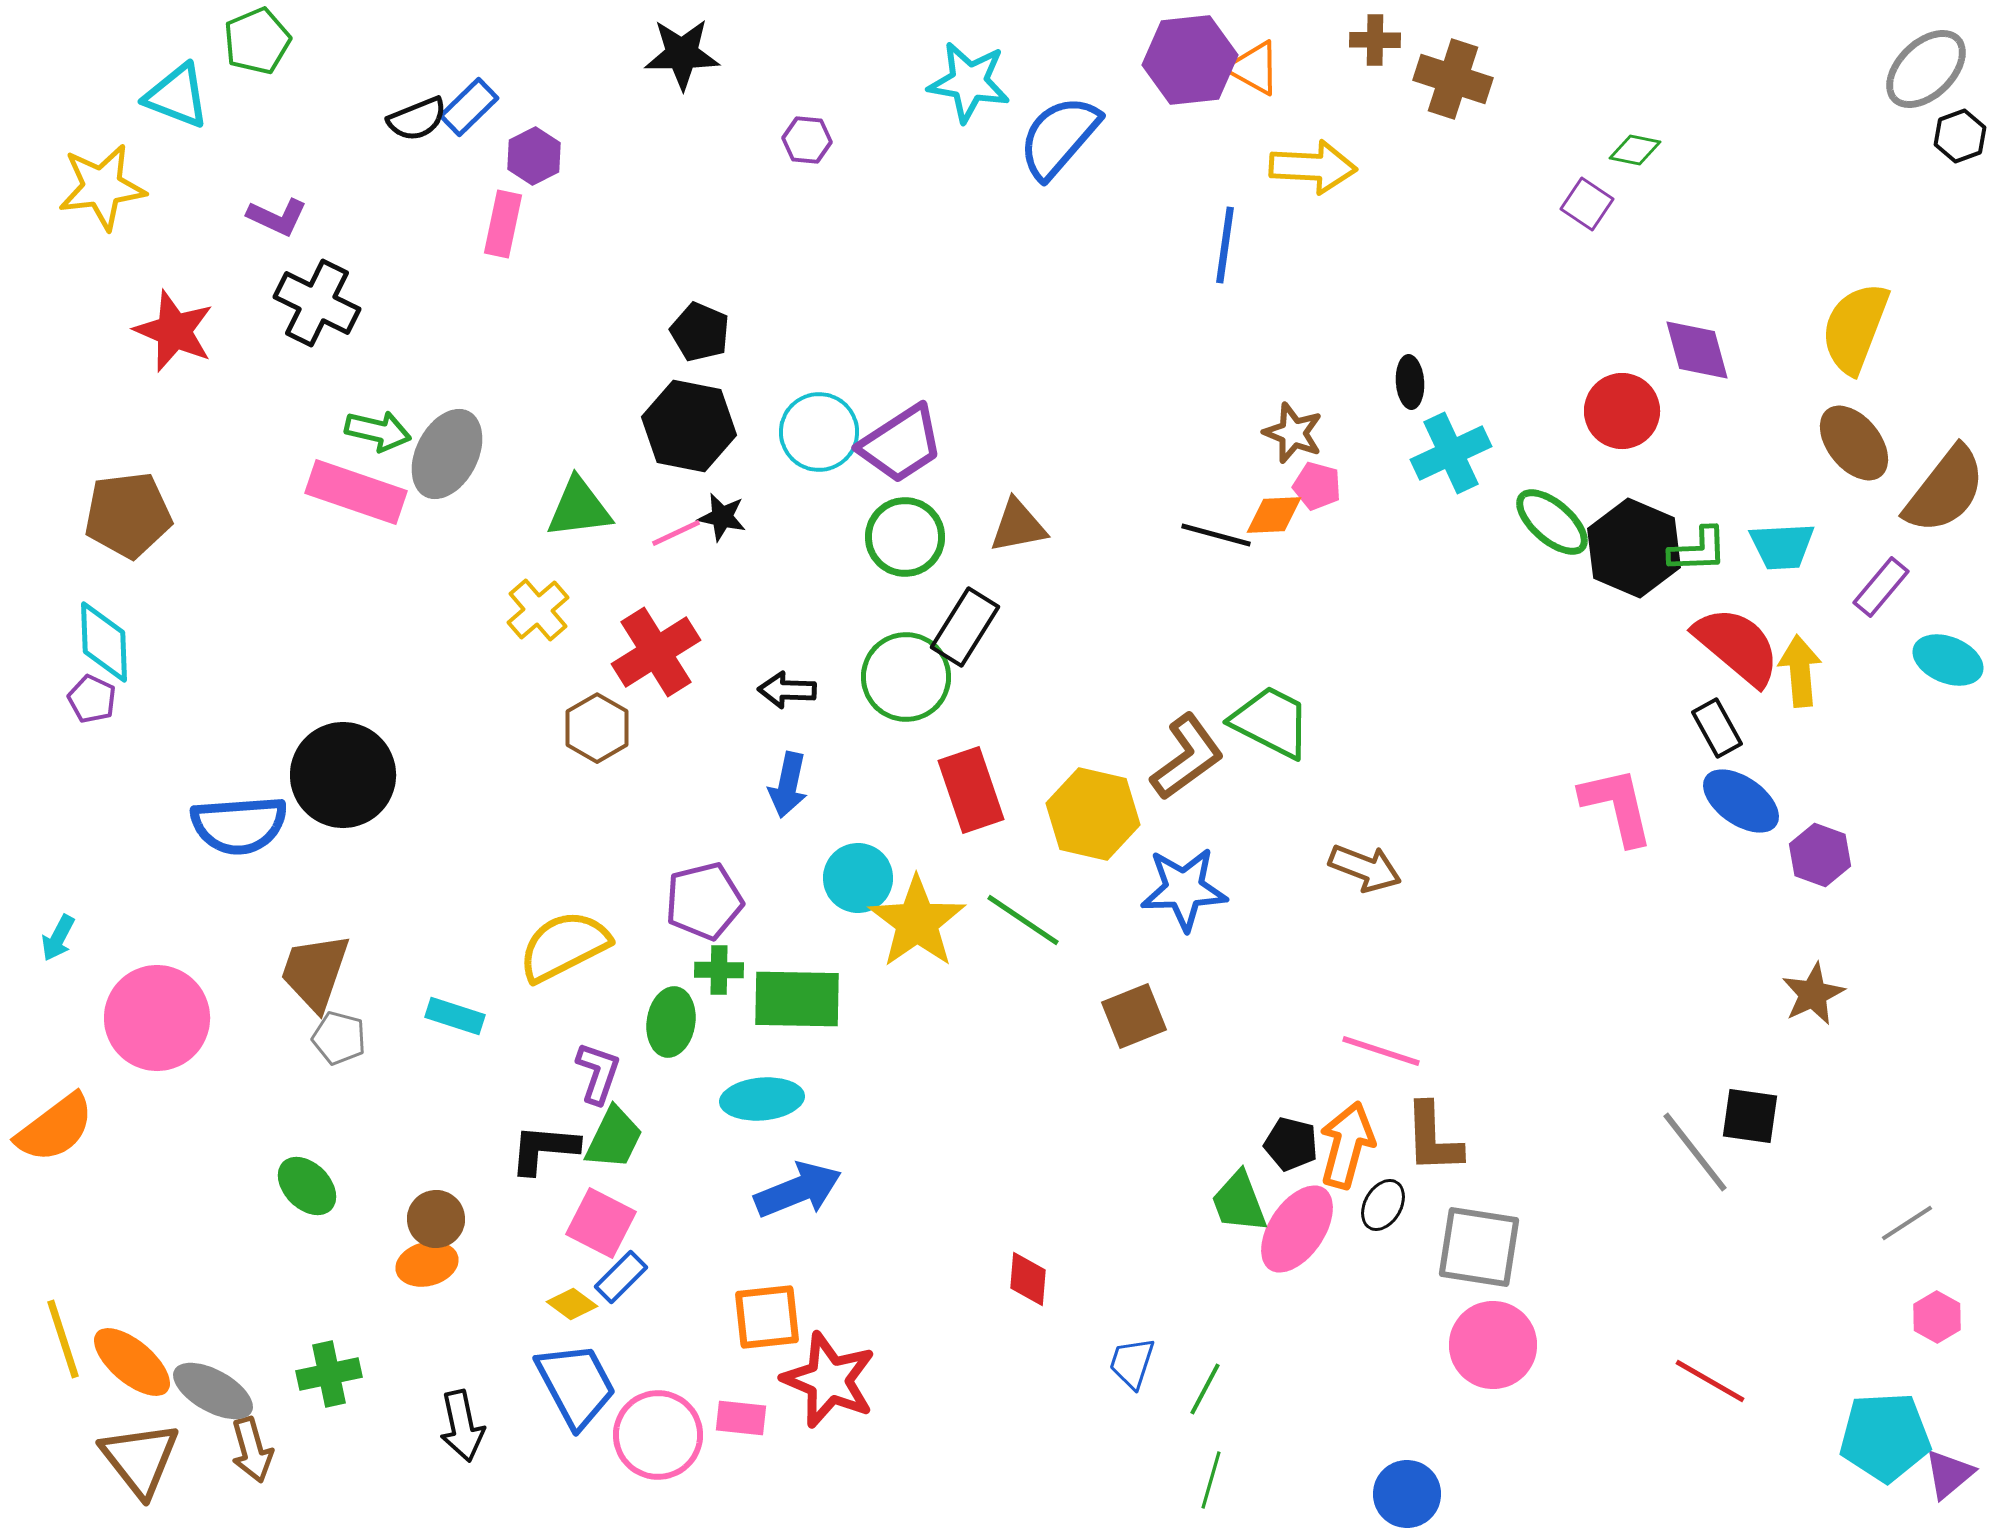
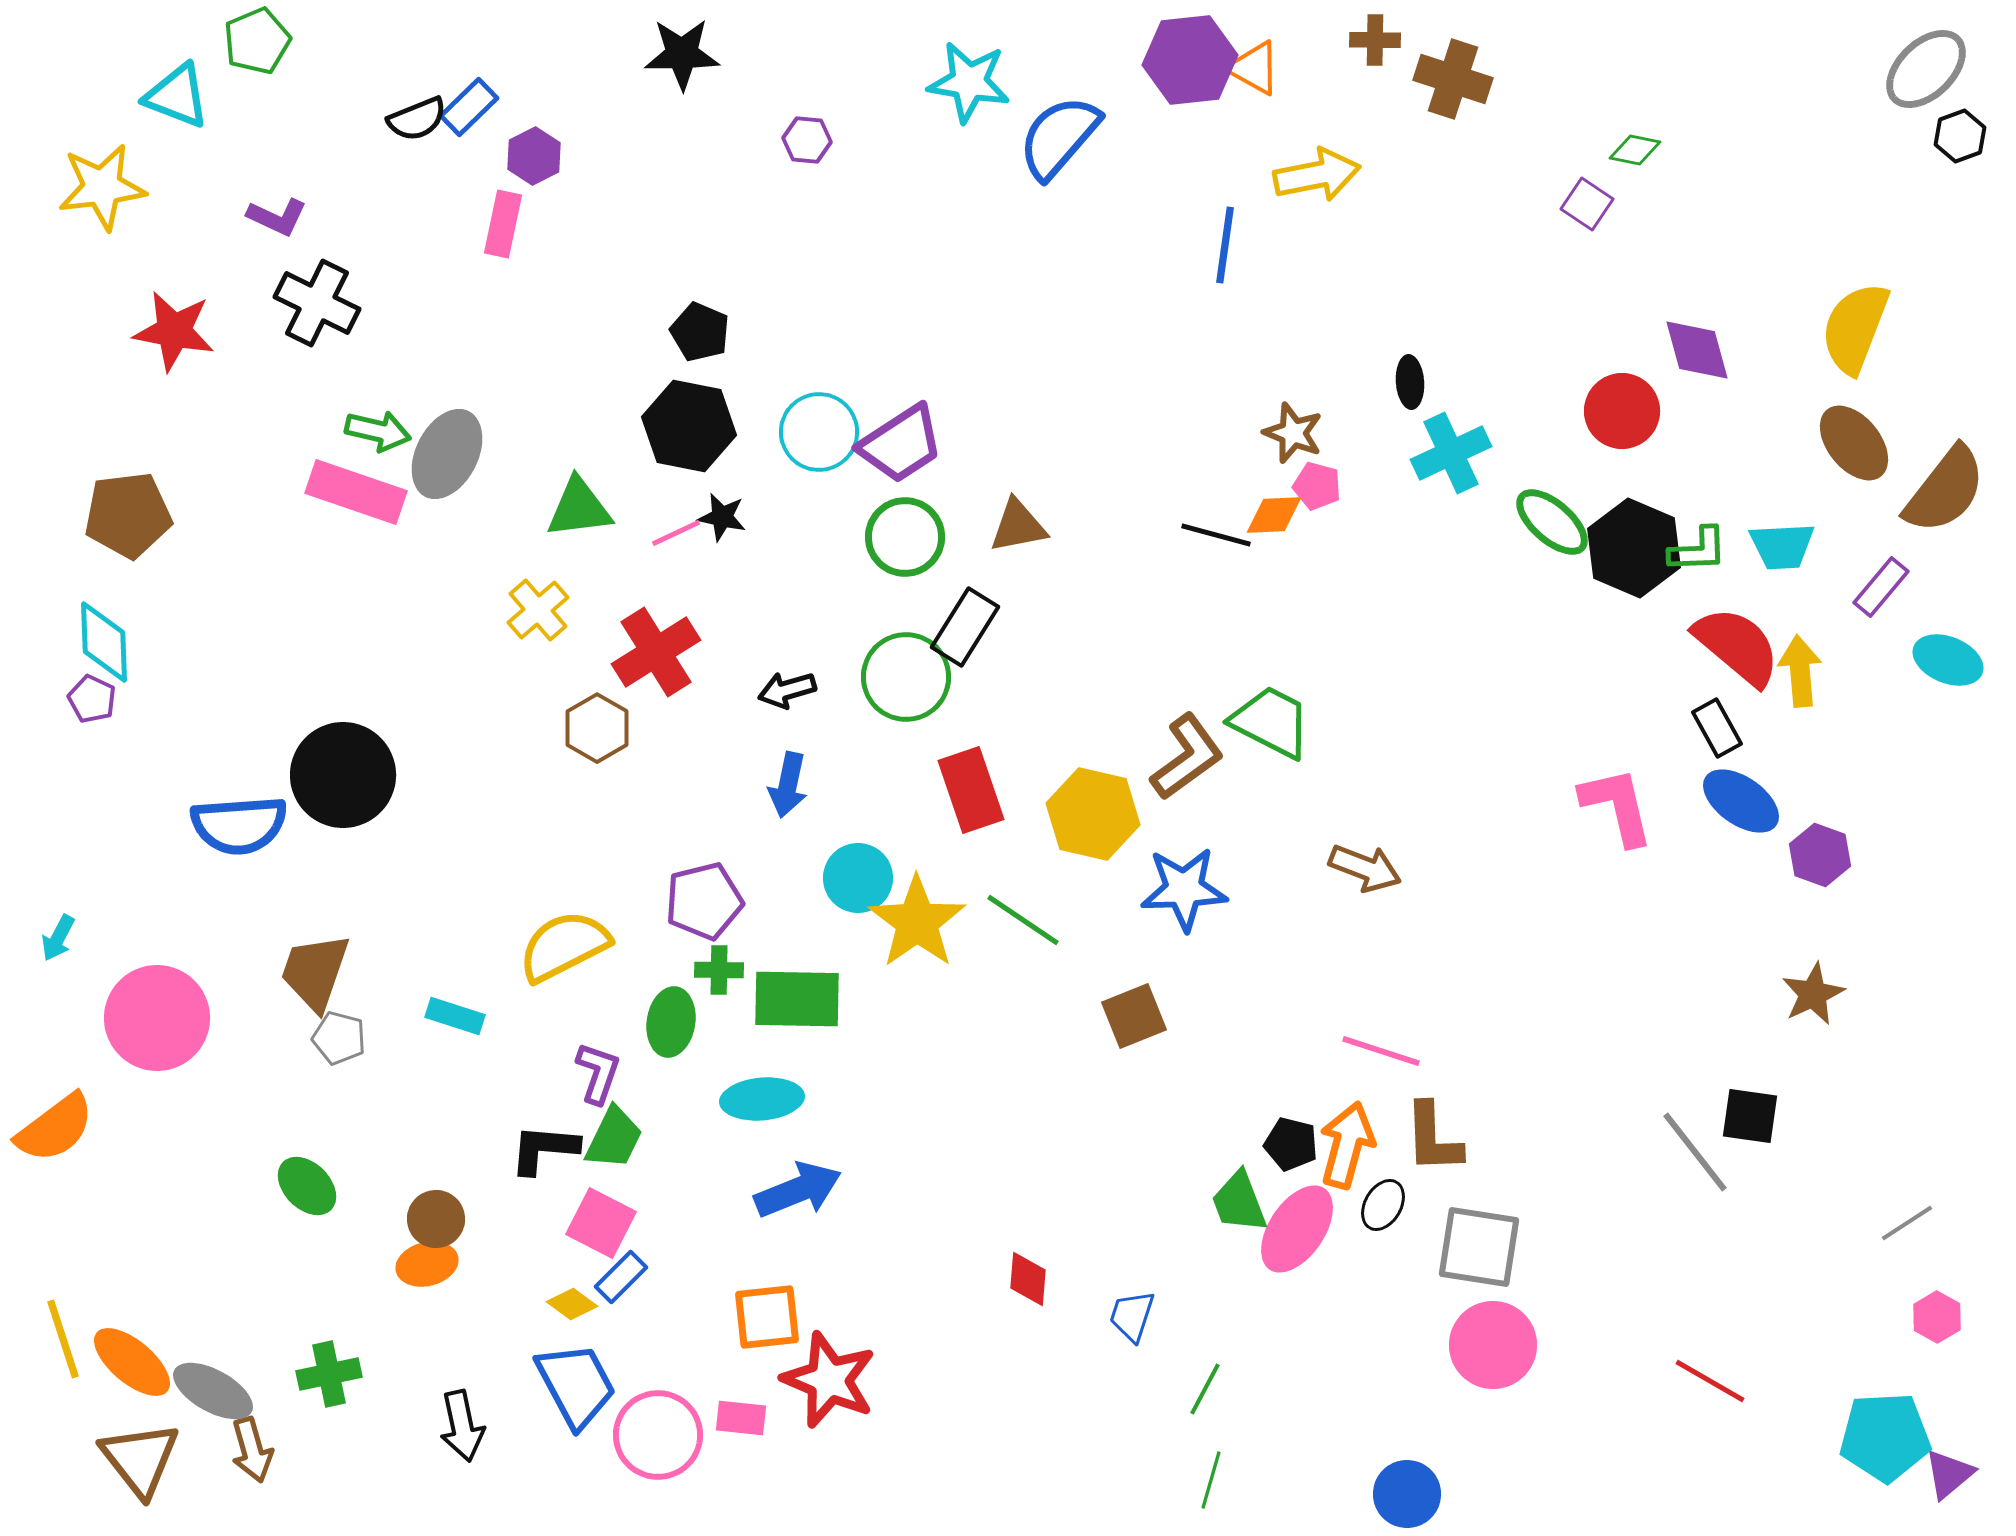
yellow arrow at (1313, 167): moved 4 px right, 8 px down; rotated 14 degrees counterclockwise
red star at (174, 331): rotated 12 degrees counterclockwise
black arrow at (787, 690): rotated 18 degrees counterclockwise
blue trapezoid at (1132, 1363): moved 47 px up
